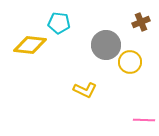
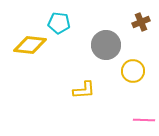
yellow circle: moved 3 px right, 9 px down
yellow L-shape: moved 1 px left; rotated 30 degrees counterclockwise
